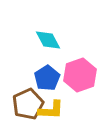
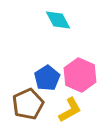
cyan diamond: moved 10 px right, 20 px up
pink hexagon: rotated 16 degrees counterclockwise
yellow L-shape: moved 19 px right; rotated 32 degrees counterclockwise
